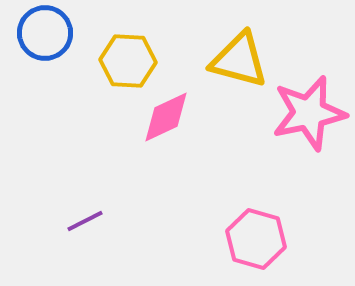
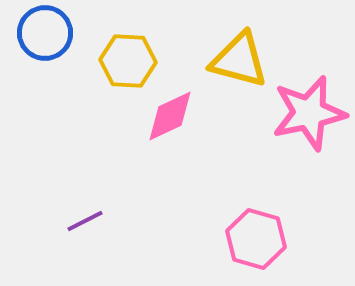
pink diamond: moved 4 px right, 1 px up
